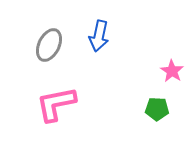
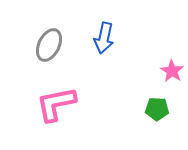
blue arrow: moved 5 px right, 2 px down
